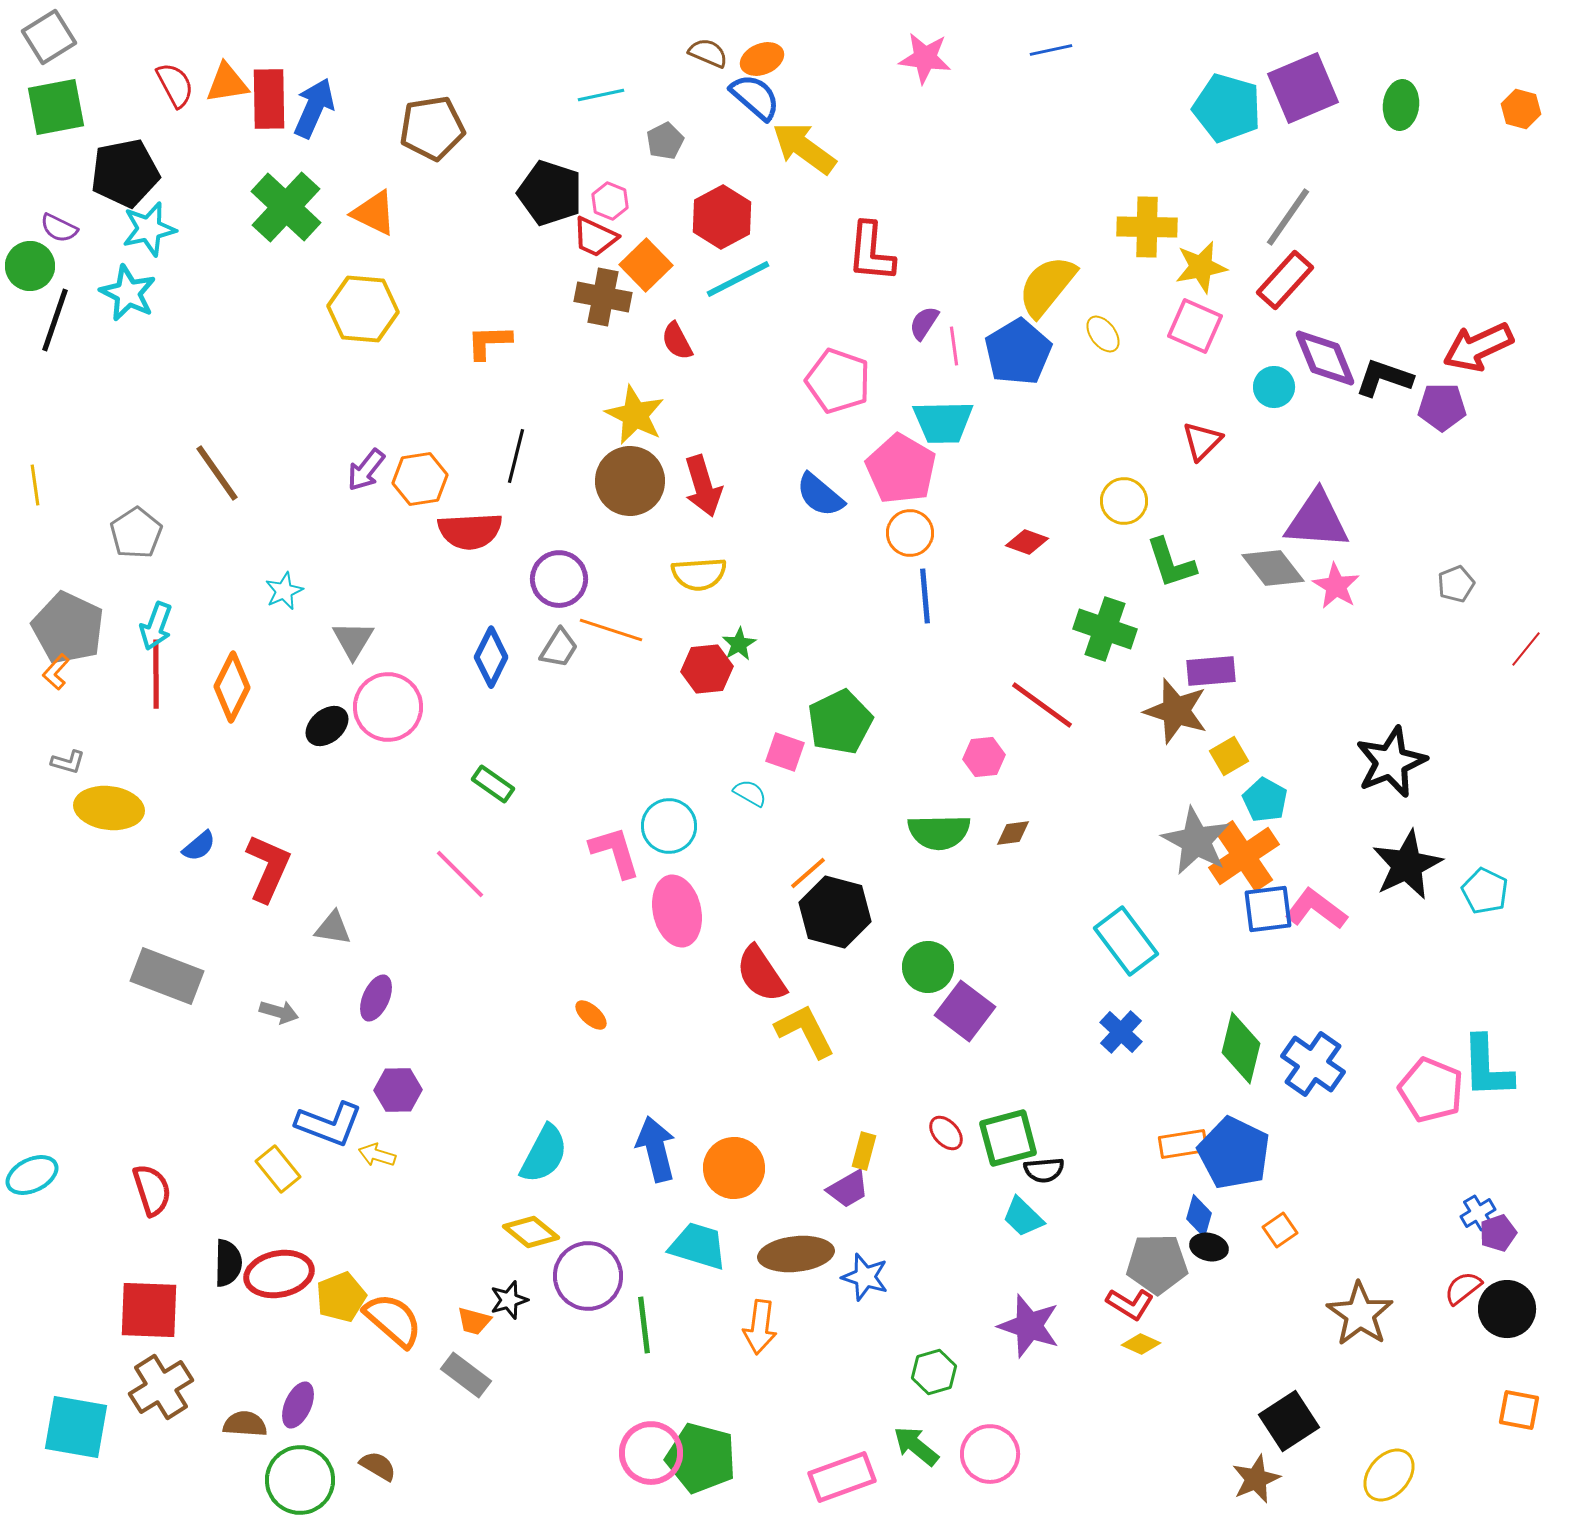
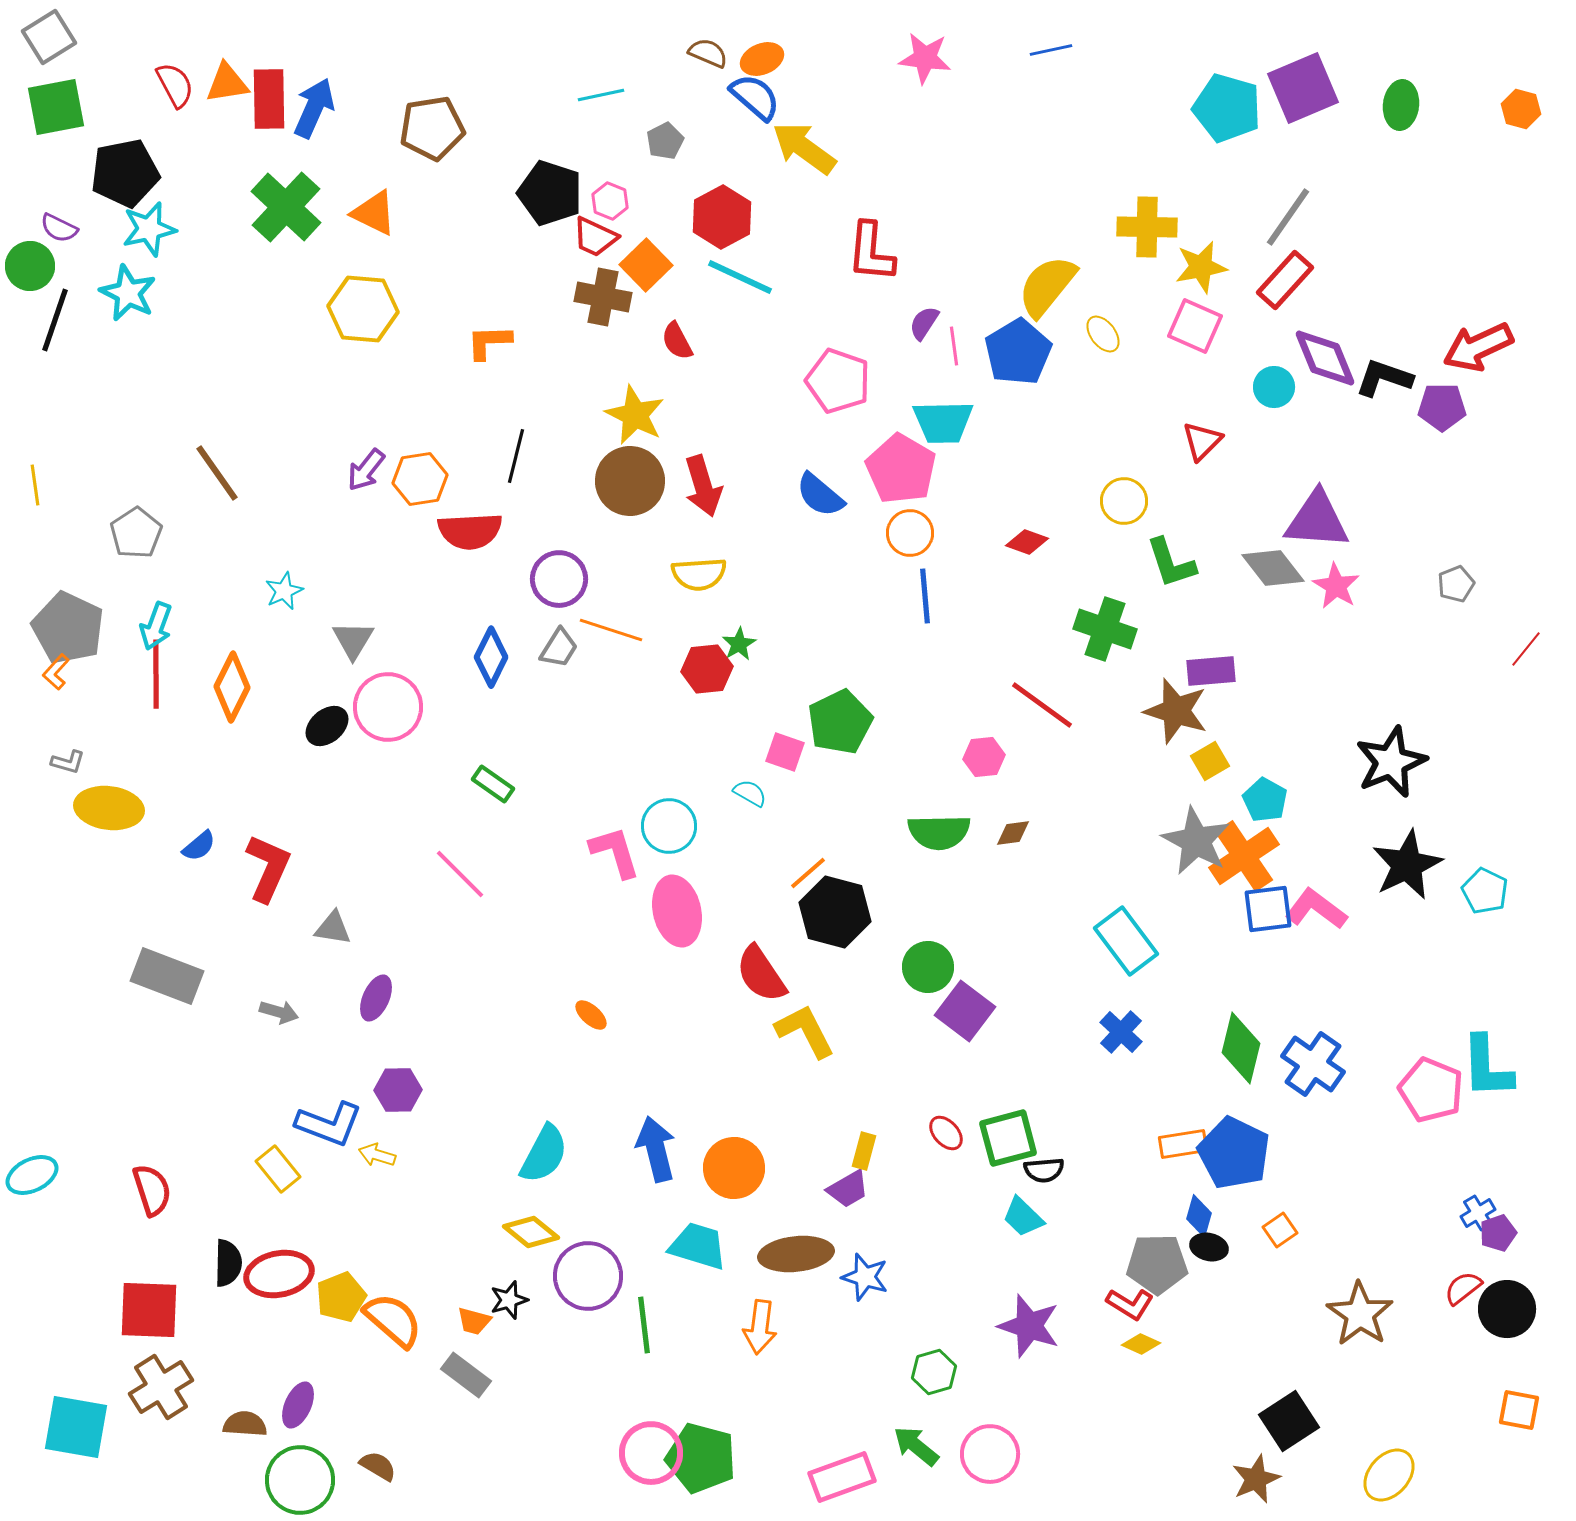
cyan line at (738, 279): moved 2 px right, 2 px up; rotated 52 degrees clockwise
yellow square at (1229, 756): moved 19 px left, 5 px down
